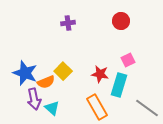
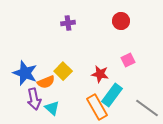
cyan rectangle: moved 7 px left, 10 px down; rotated 20 degrees clockwise
